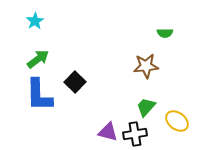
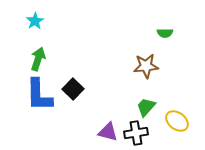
green arrow: rotated 35 degrees counterclockwise
black square: moved 2 px left, 7 px down
black cross: moved 1 px right, 1 px up
